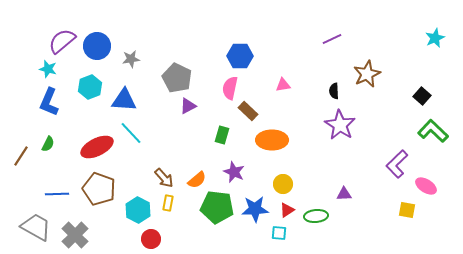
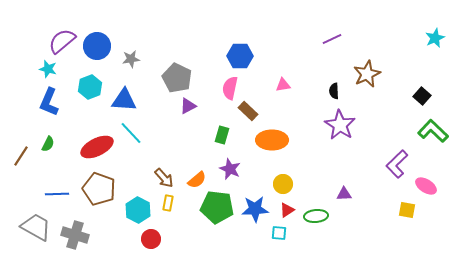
purple star at (234, 172): moved 4 px left, 3 px up
gray cross at (75, 235): rotated 28 degrees counterclockwise
